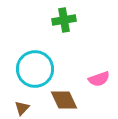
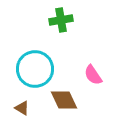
green cross: moved 3 px left
pink semicircle: moved 6 px left, 4 px up; rotated 75 degrees clockwise
brown triangle: rotated 42 degrees counterclockwise
